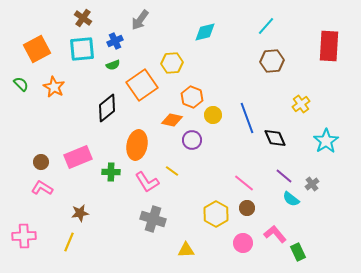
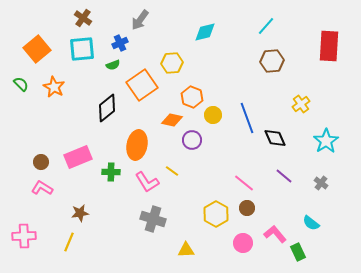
blue cross at (115, 41): moved 5 px right, 2 px down
orange square at (37, 49): rotated 12 degrees counterclockwise
gray cross at (312, 184): moved 9 px right, 1 px up; rotated 16 degrees counterclockwise
cyan semicircle at (291, 199): moved 20 px right, 24 px down
